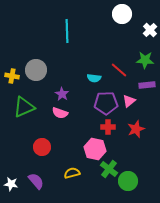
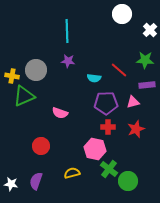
purple star: moved 6 px right, 33 px up; rotated 24 degrees counterclockwise
pink triangle: moved 4 px right, 1 px down; rotated 24 degrees clockwise
green triangle: moved 11 px up
red circle: moved 1 px left, 1 px up
purple semicircle: rotated 120 degrees counterclockwise
